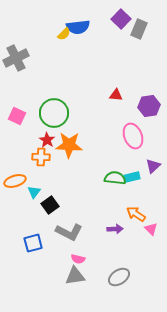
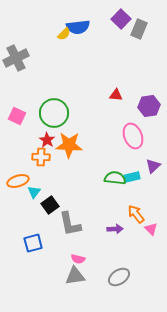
orange ellipse: moved 3 px right
orange arrow: rotated 18 degrees clockwise
gray L-shape: moved 1 px right, 8 px up; rotated 52 degrees clockwise
